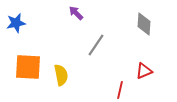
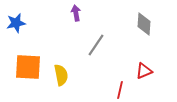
purple arrow: rotated 35 degrees clockwise
